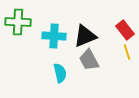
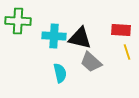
green cross: moved 1 px up
red rectangle: moved 4 px left; rotated 48 degrees counterclockwise
black triangle: moved 5 px left, 2 px down; rotated 35 degrees clockwise
gray trapezoid: moved 2 px right, 2 px down; rotated 20 degrees counterclockwise
